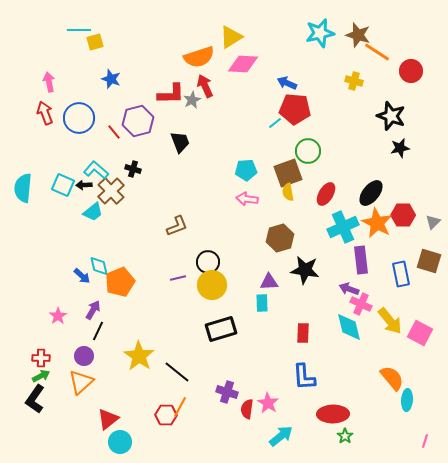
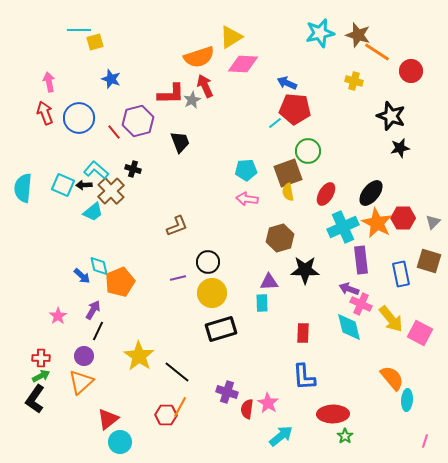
red hexagon at (403, 215): moved 3 px down
black star at (305, 270): rotated 8 degrees counterclockwise
yellow circle at (212, 285): moved 8 px down
yellow arrow at (390, 321): moved 1 px right, 2 px up
